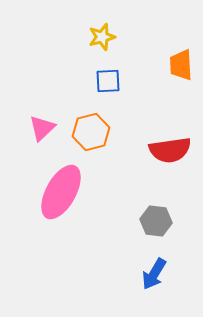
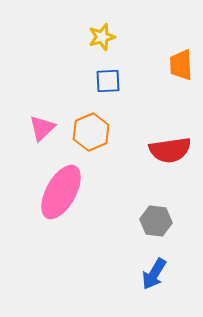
orange hexagon: rotated 9 degrees counterclockwise
